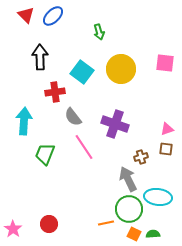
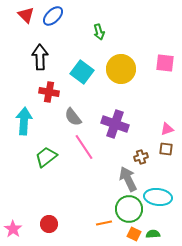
red cross: moved 6 px left; rotated 18 degrees clockwise
green trapezoid: moved 1 px right, 3 px down; rotated 30 degrees clockwise
orange line: moved 2 px left
